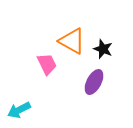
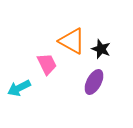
black star: moved 2 px left
cyan arrow: moved 22 px up
